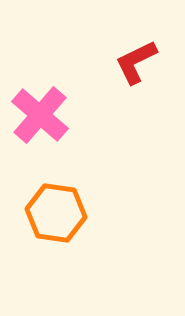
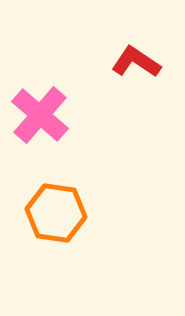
red L-shape: rotated 60 degrees clockwise
